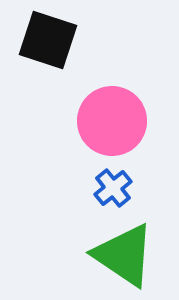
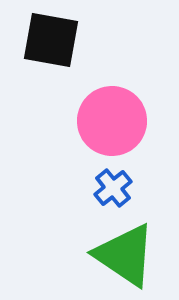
black square: moved 3 px right; rotated 8 degrees counterclockwise
green triangle: moved 1 px right
